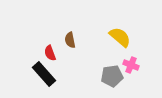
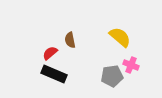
red semicircle: rotated 70 degrees clockwise
black rectangle: moved 10 px right; rotated 25 degrees counterclockwise
